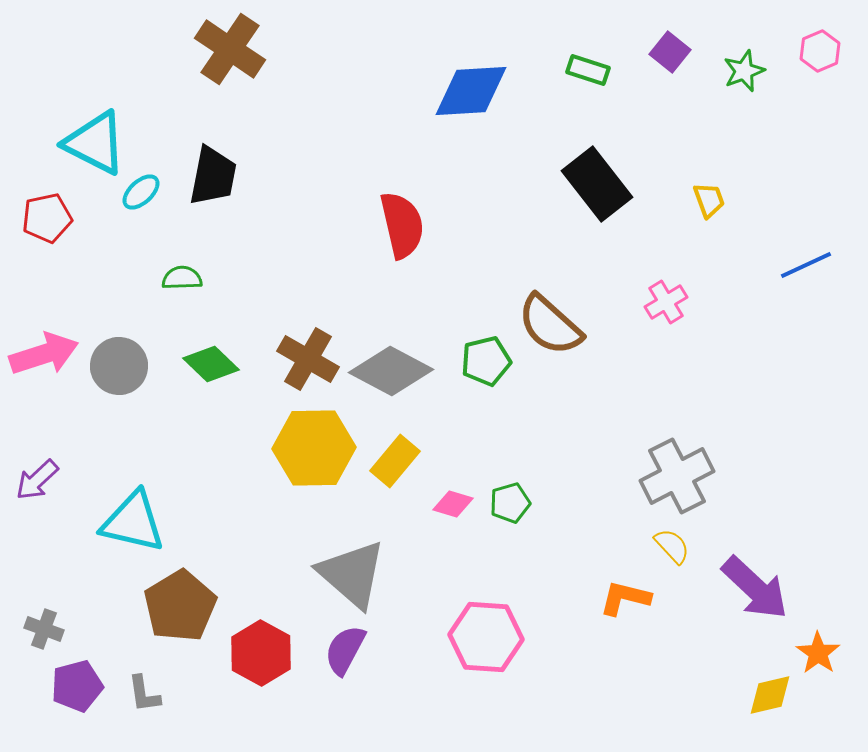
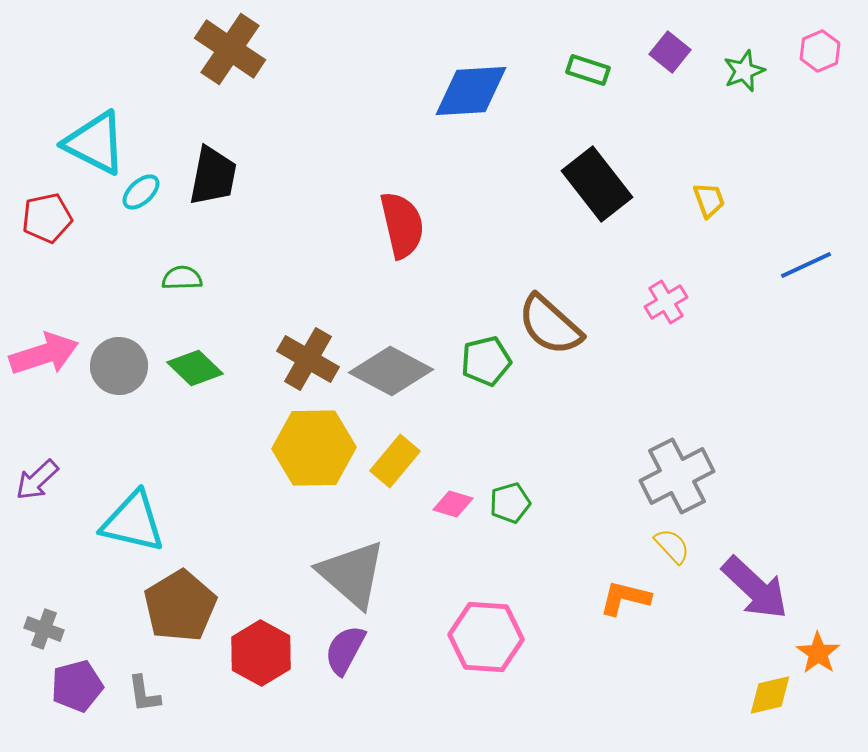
green diamond at (211, 364): moved 16 px left, 4 px down
